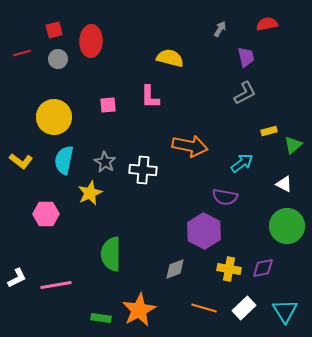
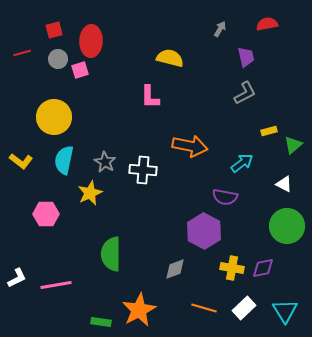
pink square: moved 28 px left, 35 px up; rotated 12 degrees counterclockwise
yellow cross: moved 3 px right, 1 px up
green rectangle: moved 4 px down
